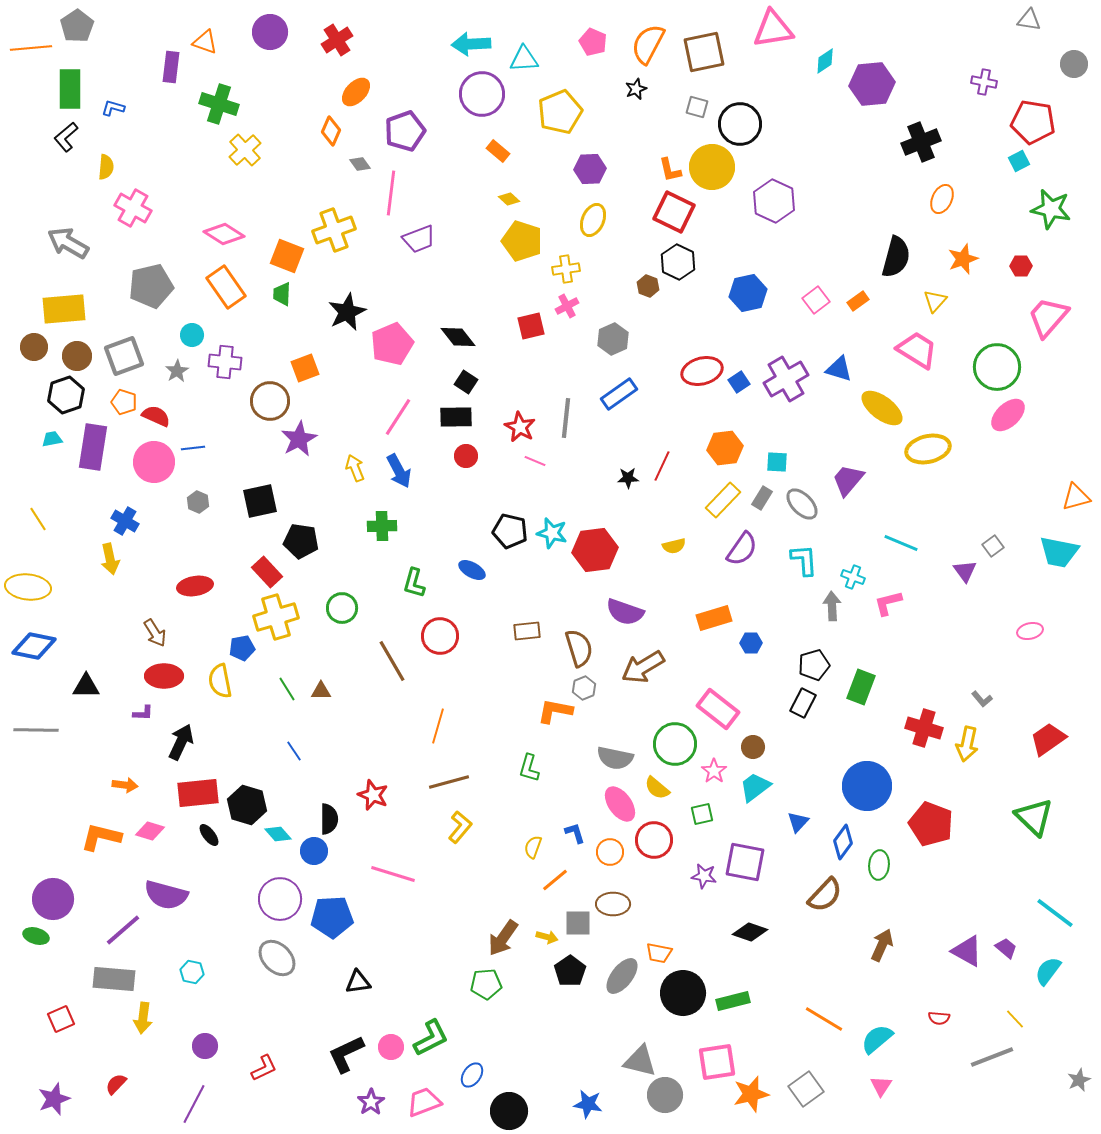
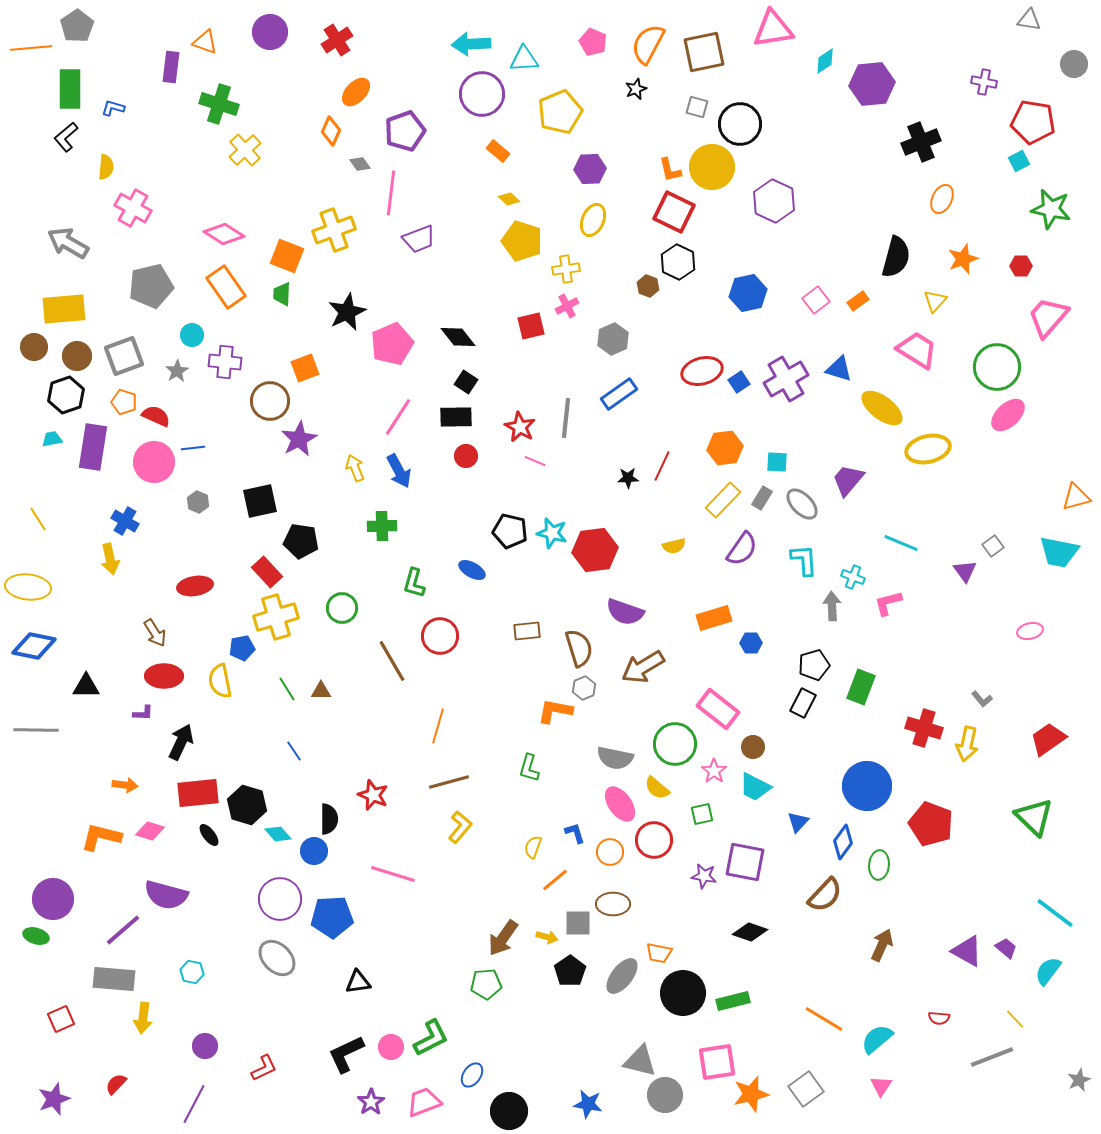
cyan trapezoid at (755, 787): rotated 116 degrees counterclockwise
